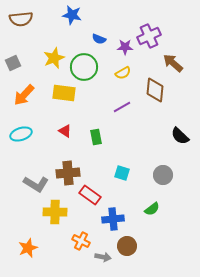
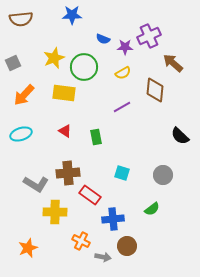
blue star: rotated 12 degrees counterclockwise
blue semicircle: moved 4 px right
